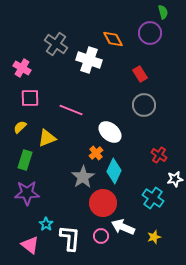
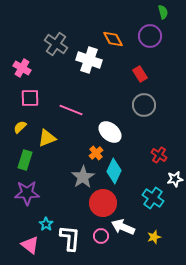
purple circle: moved 3 px down
